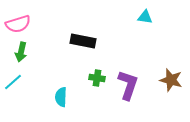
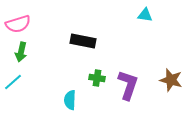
cyan triangle: moved 2 px up
cyan semicircle: moved 9 px right, 3 px down
